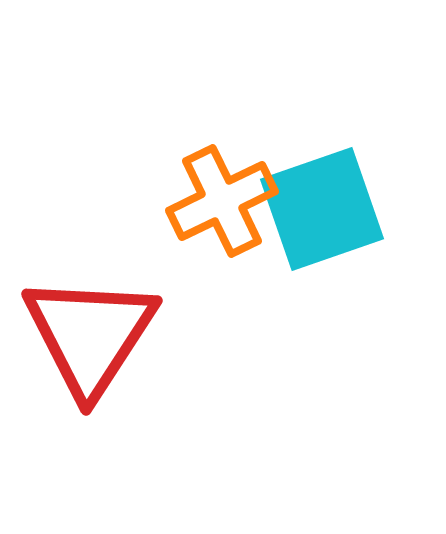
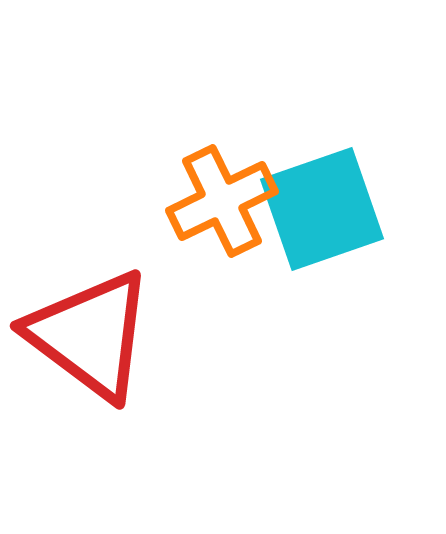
red triangle: rotated 26 degrees counterclockwise
